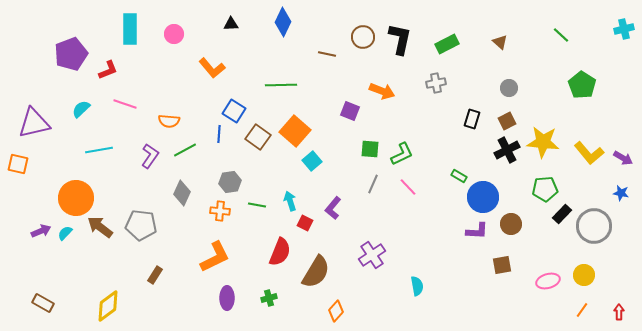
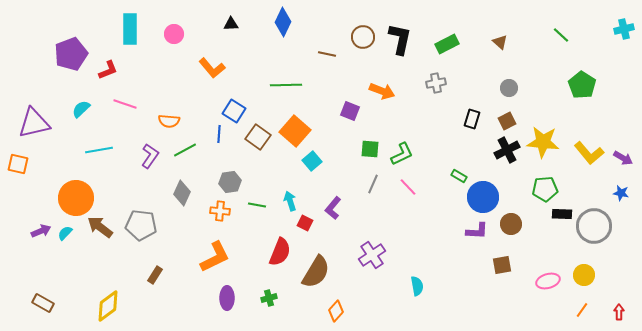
green line at (281, 85): moved 5 px right
black rectangle at (562, 214): rotated 48 degrees clockwise
